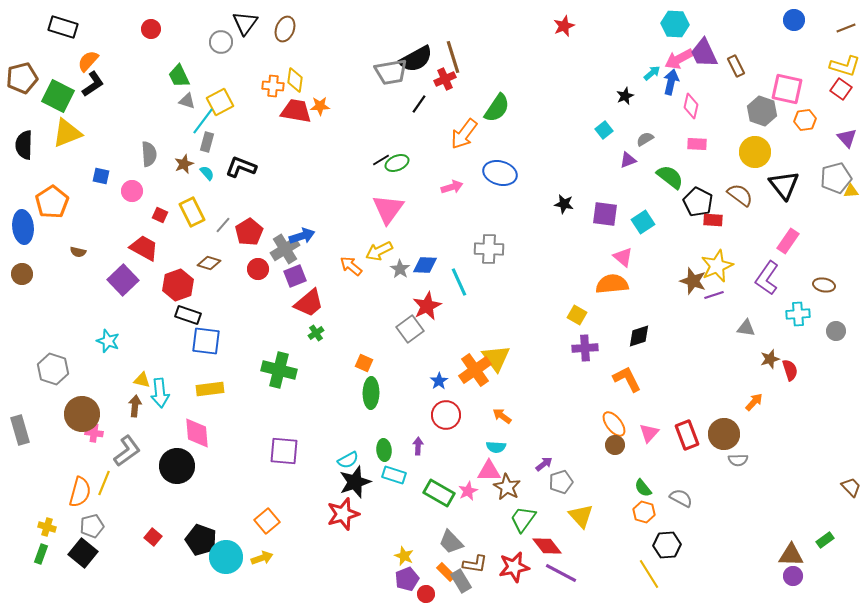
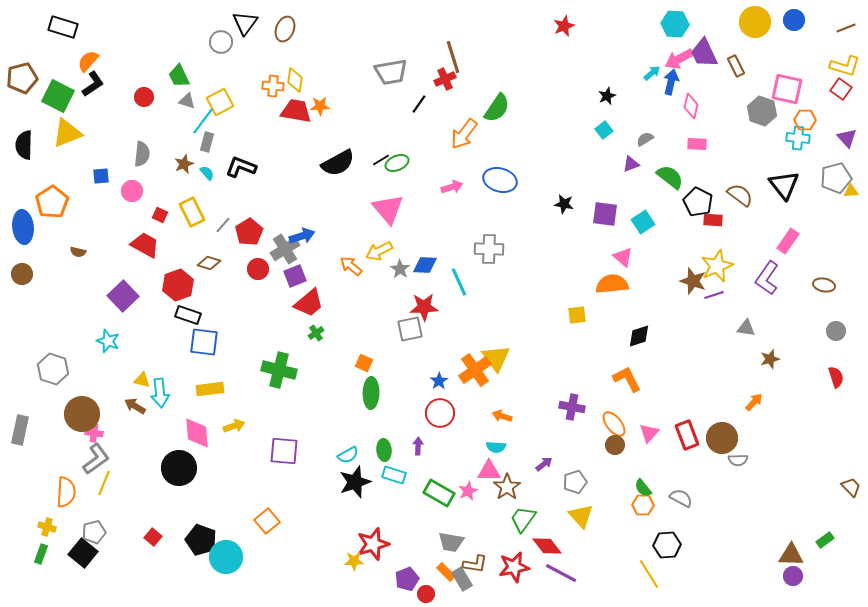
red circle at (151, 29): moved 7 px left, 68 px down
black semicircle at (416, 59): moved 78 px left, 104 px down
black star at (625, 96): moved 18 px left
orange hexagon at (805, 120): rotated 10 degrees clockwise
yellow circle at (755, 152): moved 130 px up
gray semicircle at (149, 154): moved 7 px left; rotated 10 degrees clockwise
purple triangle at (628, 160): moved 3 px right, 4 px down
blue ellipse at (500, 173): moved 7 px down
blue square at (101, 176): rotated 18 degrees counterclockwise
pink triangle at (388, 209): rotated 16 degrees counterclockwise
red trapezoid at (144, 248): moved 1 px right, 3 px up
purple square at (123, 280): moved 16 px down
red star at (427, 306): moved 3 px left, 1 px down; rotated 24 degrees clockwise
cyan cross at (798, 314): moved 176 px up; rotated 10 degrees clockwise
yellow square at (577, 315): rotated 36 degrees counterclockwise
gray square at (410, 329): rotated 24 degrees clockwise
blue square at (206, 341): moved 2 px left, 1 px down
purple cross at (585, 348): moved 13 px left, 59 px down; rotated 15 degrees clockwise
red semicircle at (790, 370): moved 46 px right, 7 px down
brown arrow at (135, 406): rotated 65 degrees counterclockwise
red circle at (446, 415): moved 6 px left, 2 px up
orange arrow at (502, 416): rotated 18 degrees counterclockwise
gray rectangle at (20, 430): rotated 28 degrees clockwise
brown circle at (724, 434): moved 2 px left, 4 px down
gray L-shape at (127, 451): moved 31 px left, 8 px down
cyan semicircle at (348, 460): moved 5 px up
black circle at (177, 466): moved 2 px right, 2 px down
gray pentagon at (561, 482): moved 14 px right
brown star at (507, 487): rotated 8 degrees clockwise
orange semicircle at (80, 492): moved 14 px left; rotated 12 degrees counterclockwise
orange hexagon at (644, 512): moved 1 px left, 7 px up; rotated 15 degrees counterclockwise
red star at (343, 514): moved 30 px right, 30 px down
gray pentagon at (92, 526): moved 2 px right, 6 px down
gray trapezoid at (451, 542): rotated 36 degrees counterclockwise
yellow star at (404, 556): moved 50 px left, 5 px down; rotated 24 degrees counterclockwise
yellow arrow at (262, 558): moved 28 px left, 132 px up
gray rectangle at (461, 581): moved 1 px right, 2 px up
